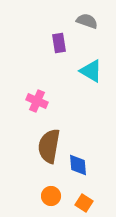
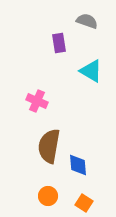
orange circle: moved 3 px left
